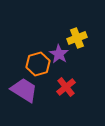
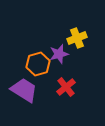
purple star: rotated 24 degrees clockwise
